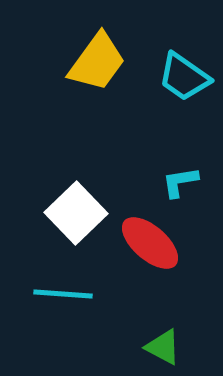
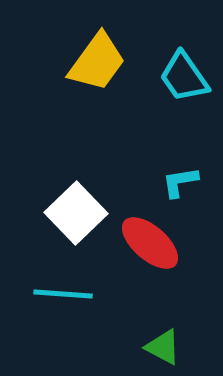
cyan trapezoid: rotated 20 degrees clockwise
